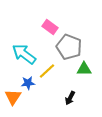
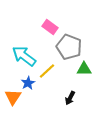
cyan arrow: moved 2 px down
blue star: rotated 24 degrees counterclockwise
